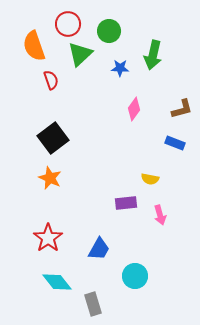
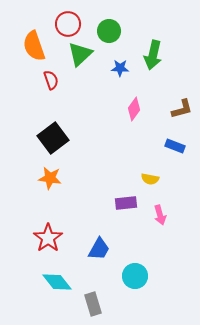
blue rectangle: moved 3 px down
orange star: rotated 15 degrees counterclockwise
